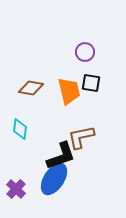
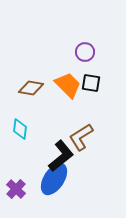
orange trapezoid: moved 1 px left, 6 px up; rotated 32 degrees counterclockwise
brown L-shape: rotated 20 degrees counterclockwise
black L-shape: rotated 20 degrees counterclockwise
